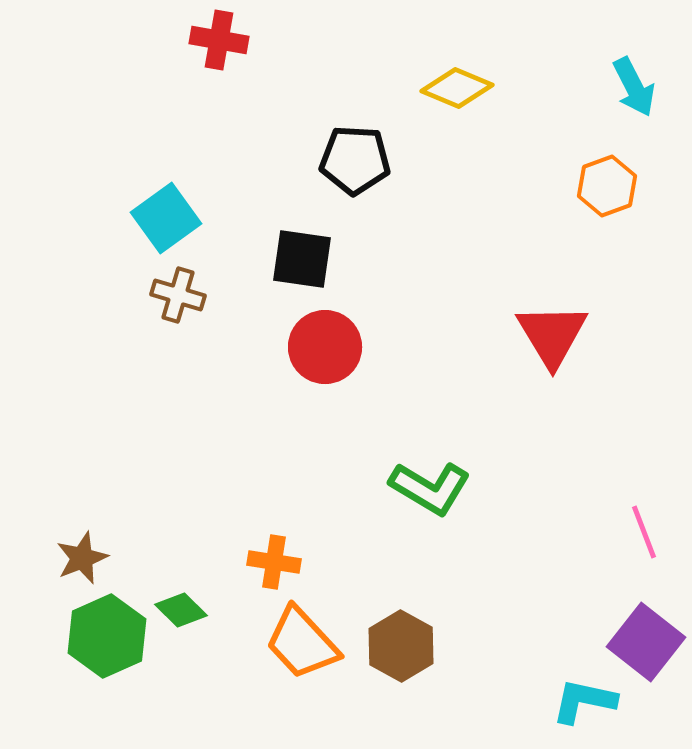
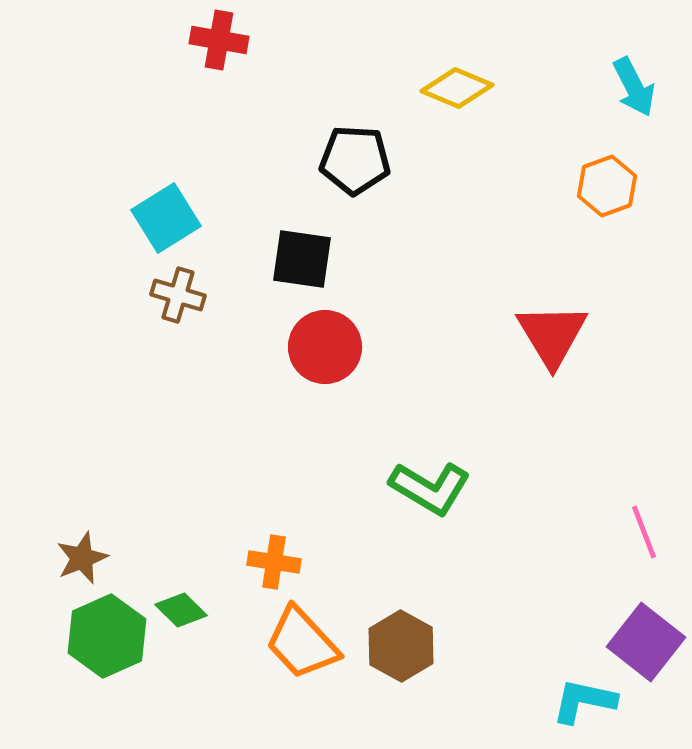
cyan square: rotated 4 degrees clockwise
